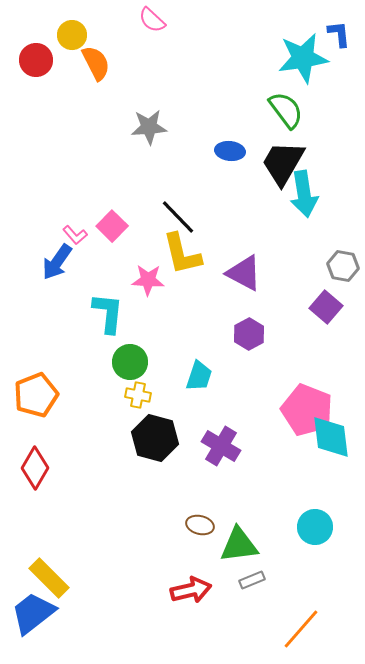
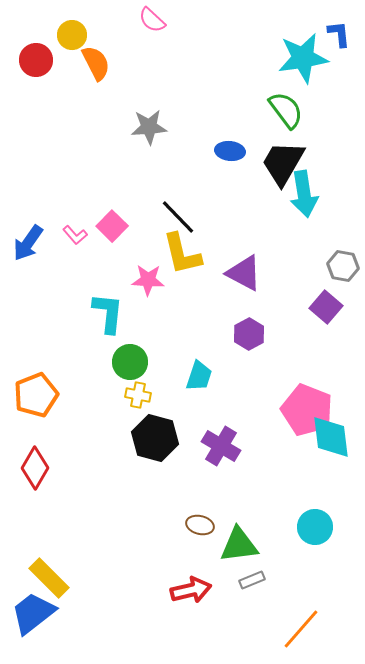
blue arrow: moved 29 px left, 19 px up
